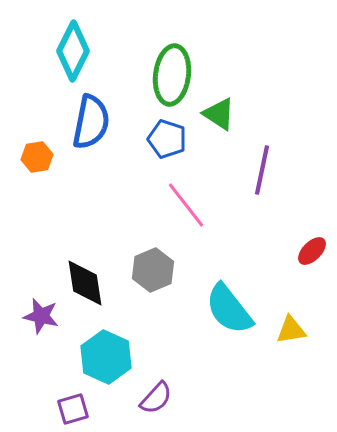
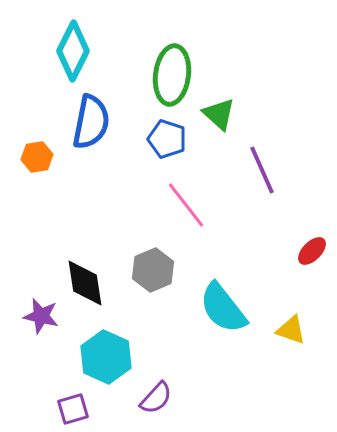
green triangle: rotated 9 degrees clockwise
purple line: rotated 36 degrees counterclockwise
cyan semicircle: moved 6 px left, 1 px up
yellow triangle: rotated 28 degrees clockwise
